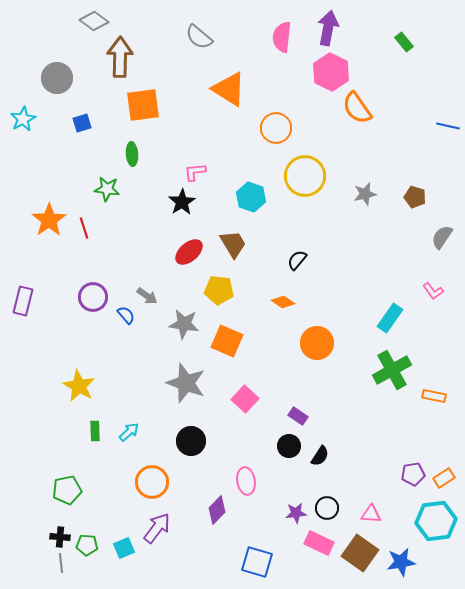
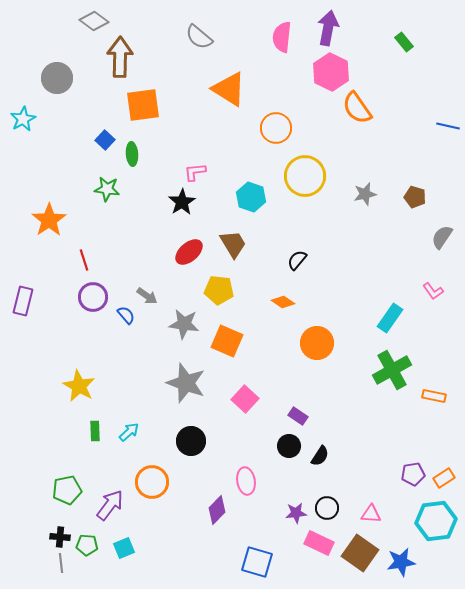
blue square at (82, 123): moved 23 px right, 17 px down; rotated 30 degrees counterclockwise
red line at (84, 228): moved 32 px down
purple arrow at (157, 528): moved 47 px left, 23 px up
